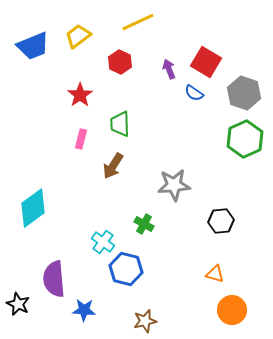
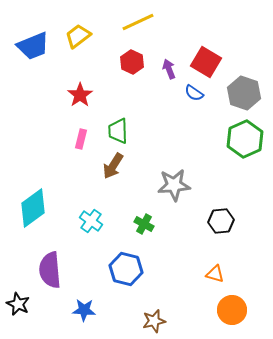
red hexagon: moved 12 px right
green trapezoid: moved 2 px left, 7 px down
cyan cross: moved 12 px left, 21 px up
purple semicircle: moved 4 px left, 9 px up
brown star: moved 9 px right
